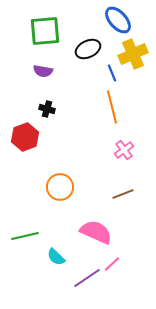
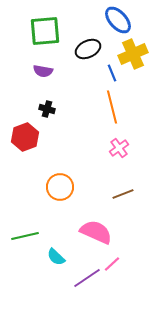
pink cross: moved 5 px left, 2 px up
